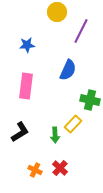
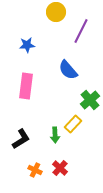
yellow circle: moved 1 px left
blue semicircle: rotated 115 degrees clockwise
green cross: rotated 36 degrees clockwise
black L-shape: moved 1 px right, 7 px down
